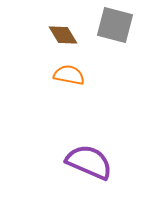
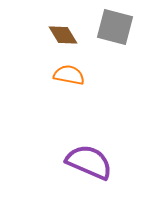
gray square: moved 2 px down
